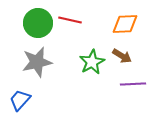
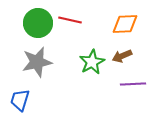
brown arrow: rotated 126 degrees clockwise
blue trapezoid: rotated 25 degrees counterclockwise
